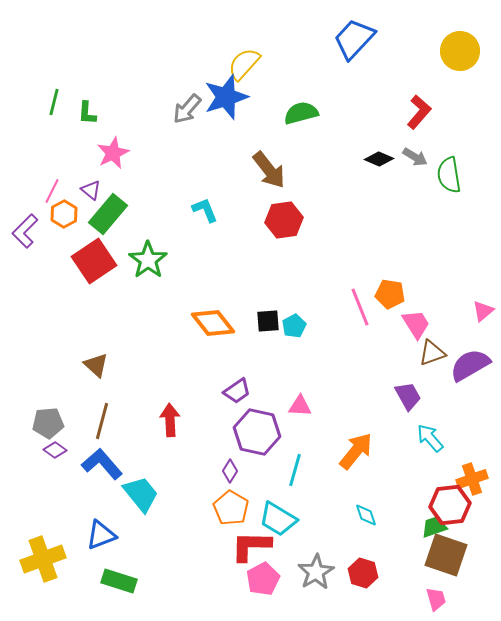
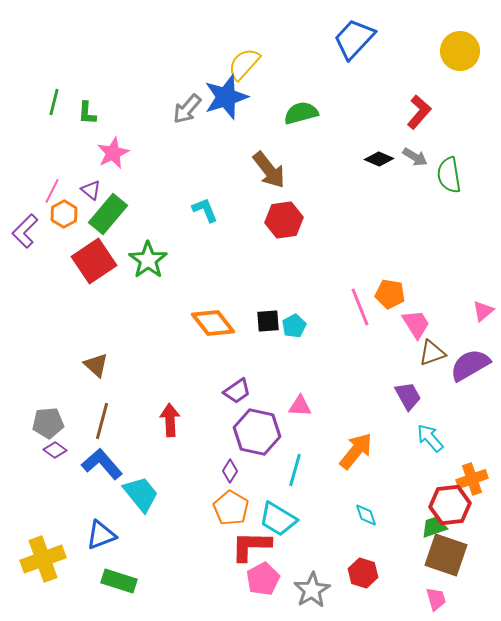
gray star at (316, 572): moved 4 px left, 18 px down
